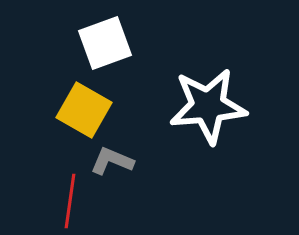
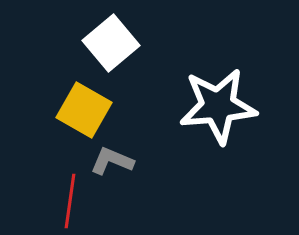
white square: moved 6 px right; rotated 20 degrees counterclockwise
white star: moved 10 px right
